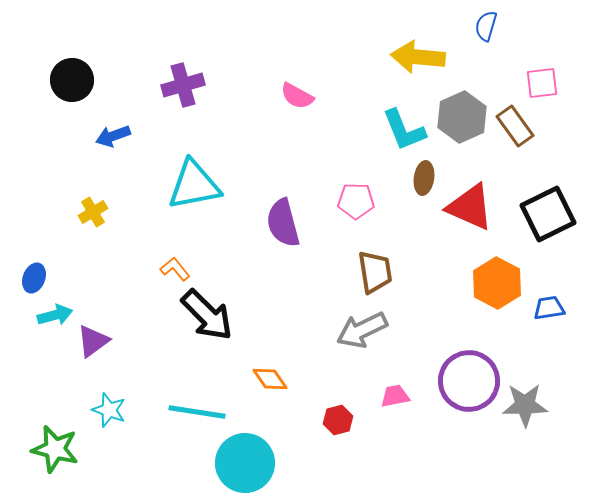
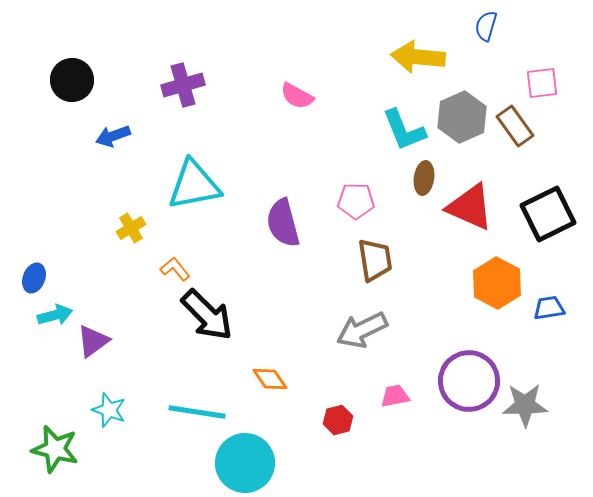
yellow cross: moved 38 px right, 16 px down
brown trapezoid: moved 12 px up
